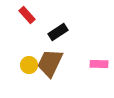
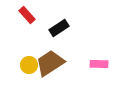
black rectangle: moved 1 px right, 4 px up
brown trapezoid: rotated 32 degrees clockwise
